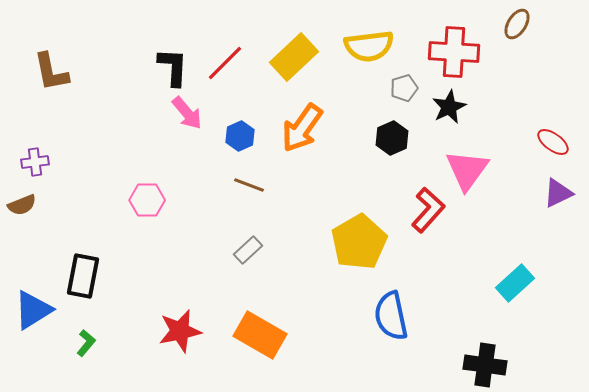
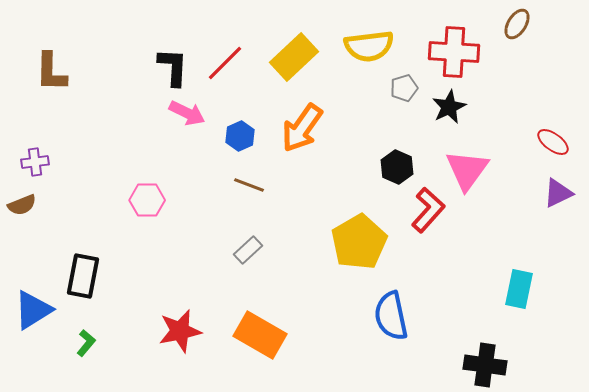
brown L-shape: rotated 12 degrees clockwise
pink arrow: rotated 24 degrees counterclockwise
black hexagon: moved 5 px right, 29 px down; rotated 12 degrees counterclockwise
cyan rectangle: moved 4 px right, 6 px down; rotated 36 degrees counterclockwise
